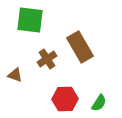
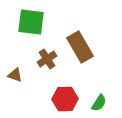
green square: moved 1 px right, 2 px down
